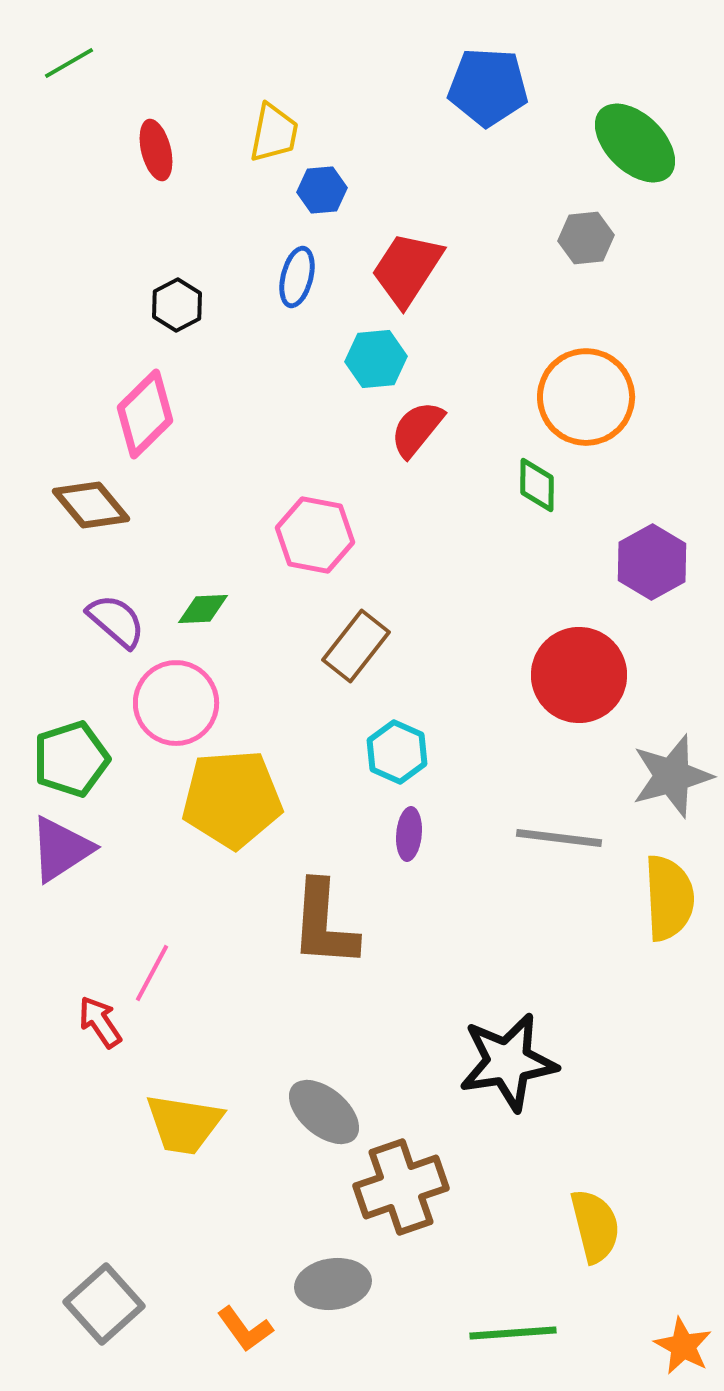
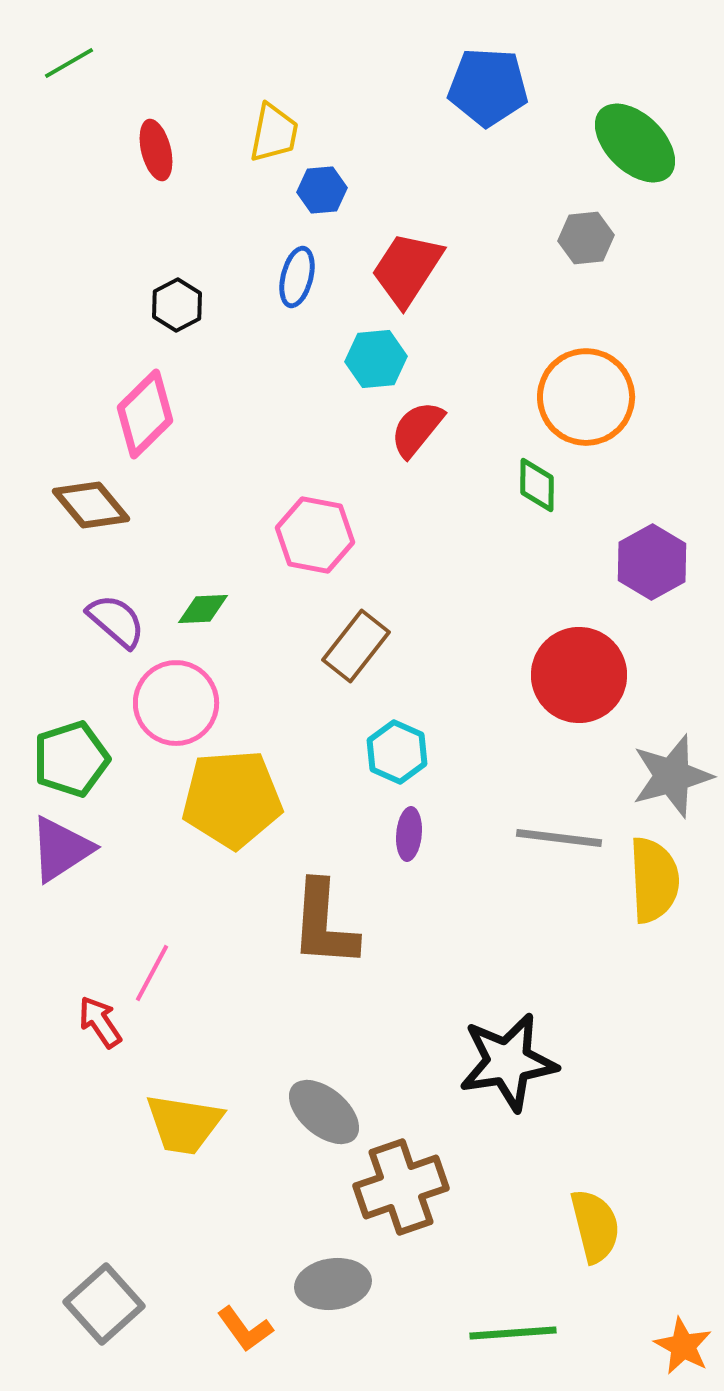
yellow semicircle at (669, 898): moved 15 px left, 18 px up
